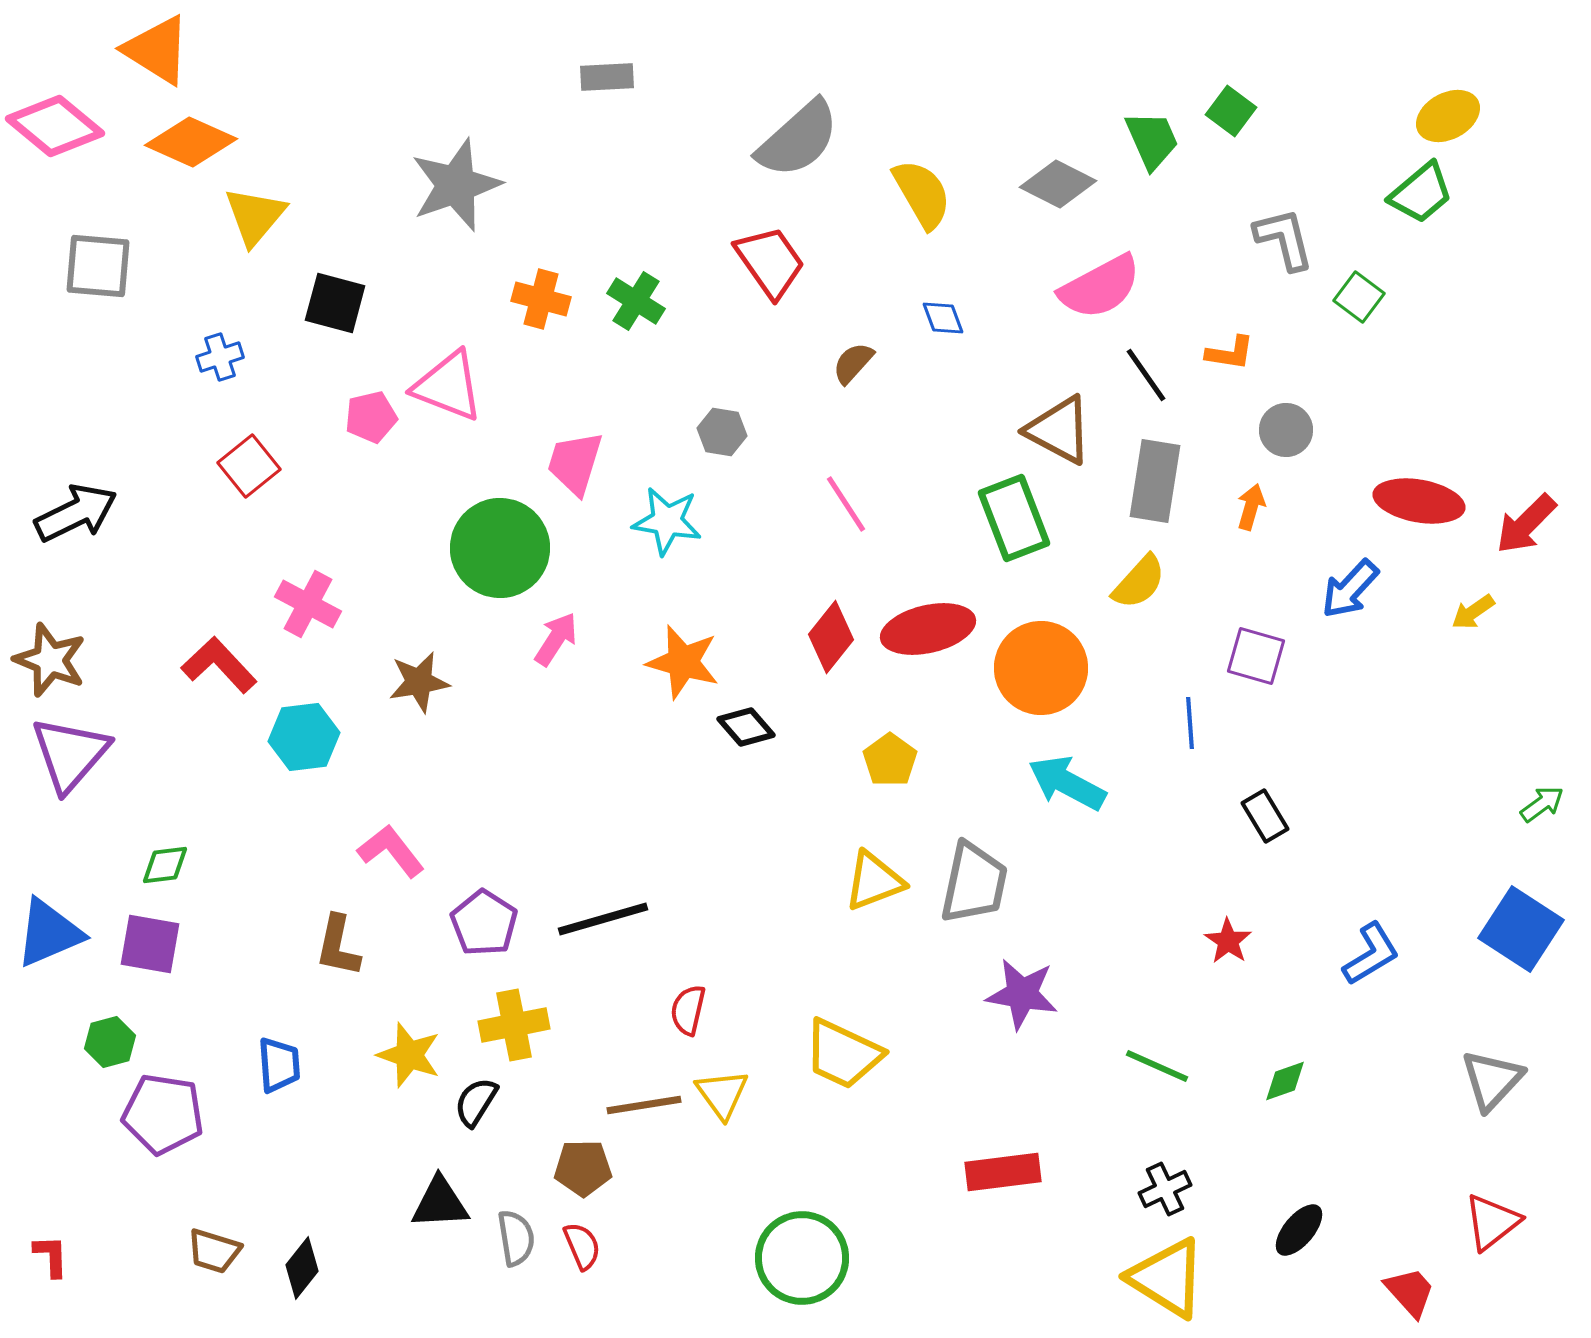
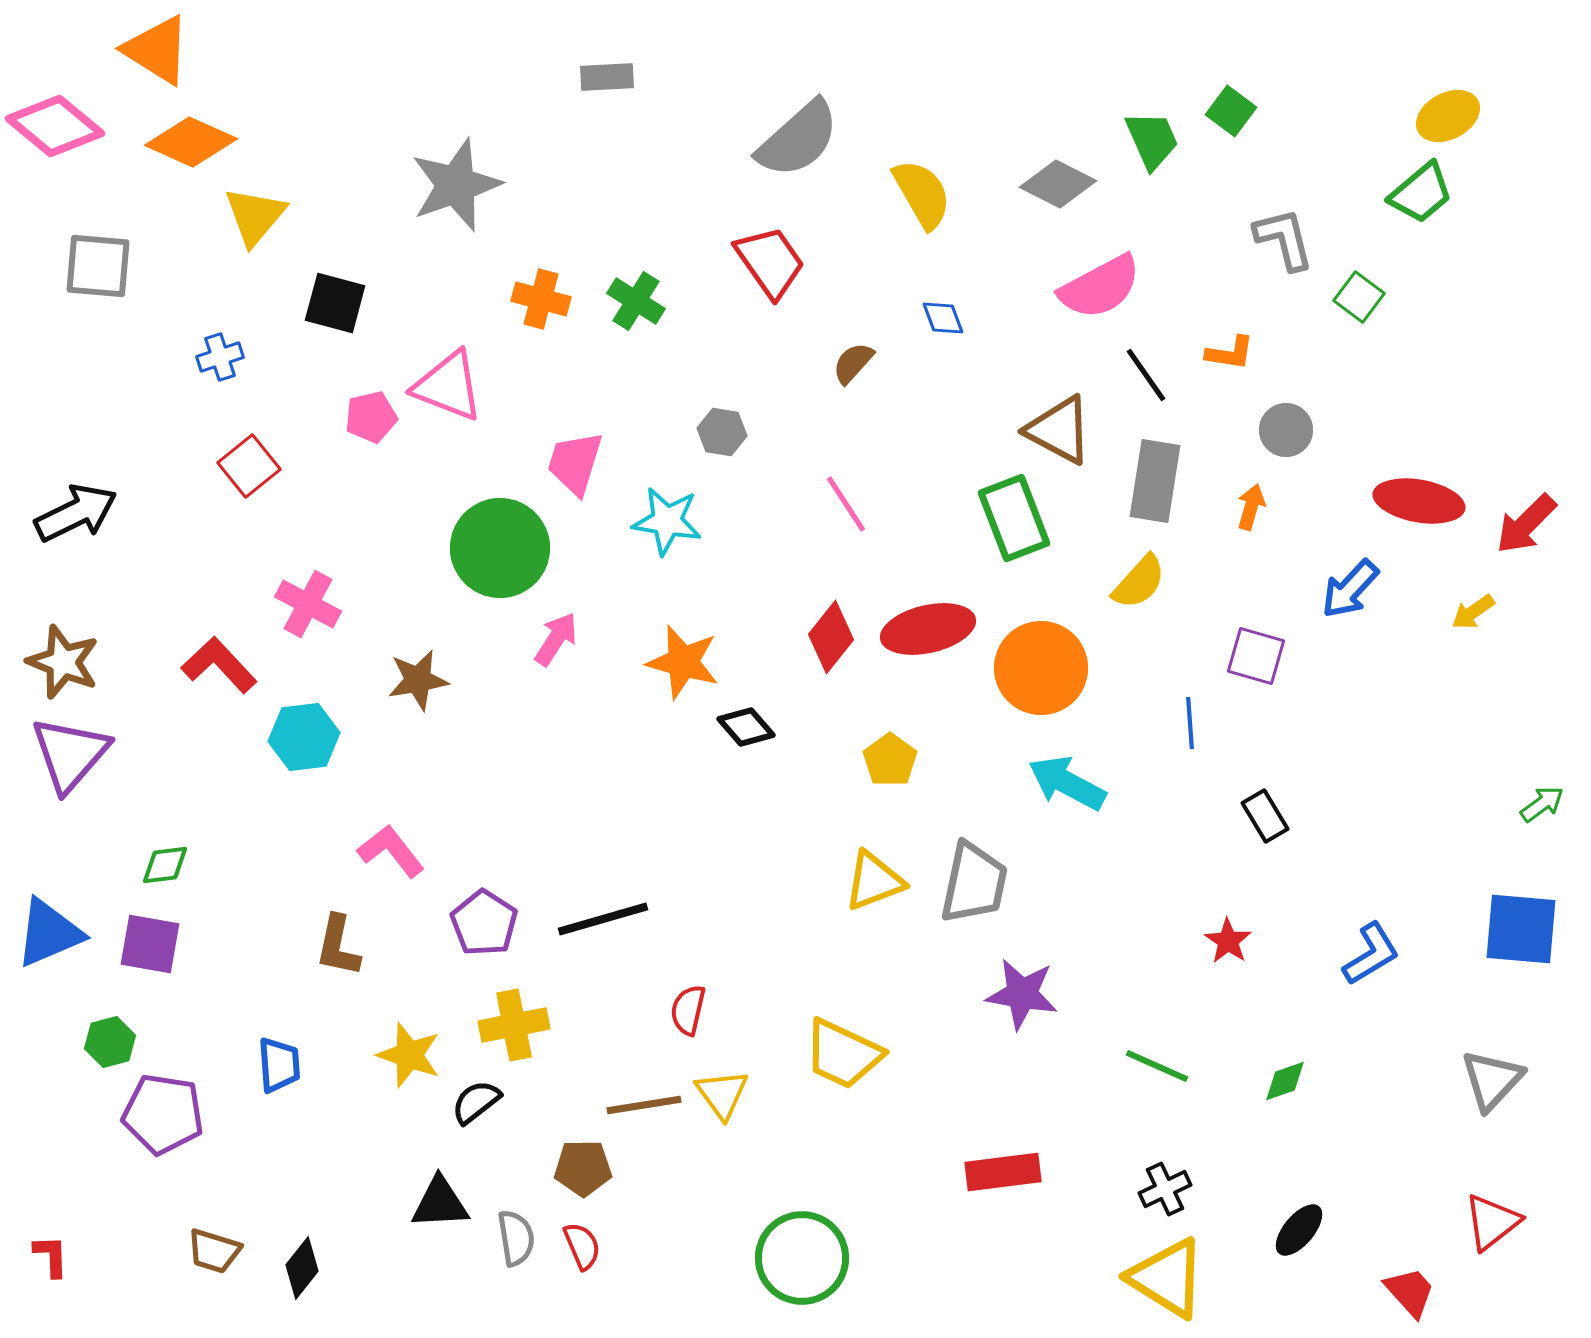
brown star at (50, 660): moved 13 px right, 2 px down
brown star at (419, 682): moved 1 px left, 2 px up
blue square at (1521, 929): rotated 28 degrees counterclockwise
black semicircle at (476, 1102): rotated 20 degrees clockwise
